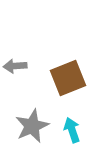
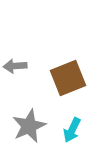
gray star: moved 3 px left
cyan arrow: rotated 135 degrees counterclockwise
